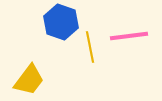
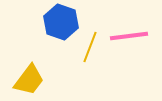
yellow line: rotated 32 degrees clockwise
